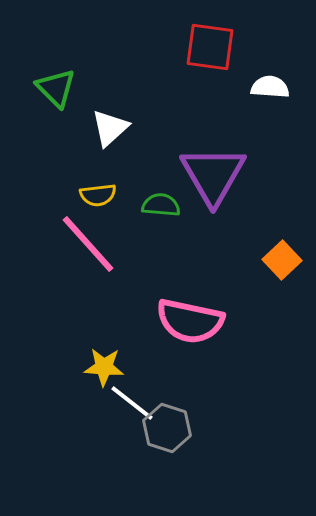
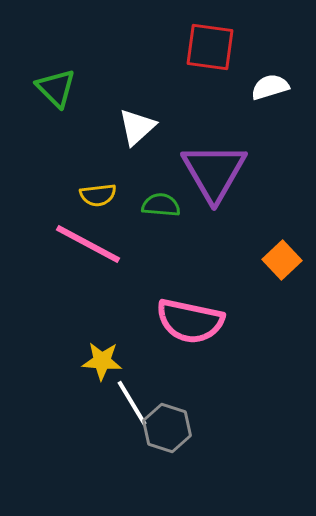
white semicircle: rotated 21 degrees counterclockwise
white triangle: moved 27 px right, 1 px up
purple triangle: moved 1 px right, 3 px up
pink line: rotated 20 degrees counterclockwise
yellow star: moved 2 px left, 6 px up
white line: rotated 21 degrees clockwise
